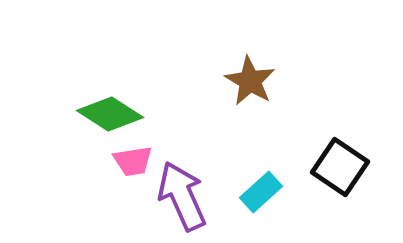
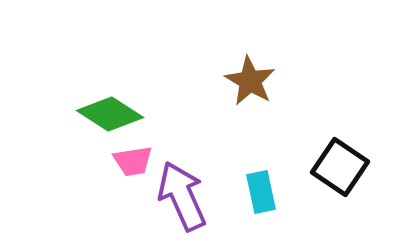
cyan rectangle: rotated 60 degrees counterclockwise
